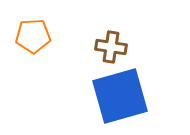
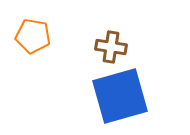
orange pentagon: rotated 12 degrees clockwise
